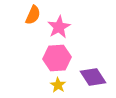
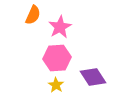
pink star: moved 1 px right
yellow star: moved 2 px left
